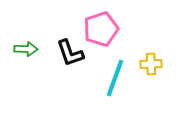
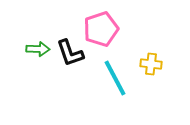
green arrow: moved 12 px right
yellow cross: rotated 10 degrees clockwise
cyan line: rotated 48 degrees counterclockwise
